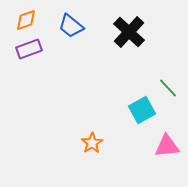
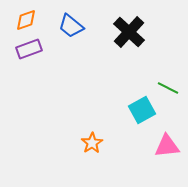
green line: rotated 20 degrees counterclockwise
